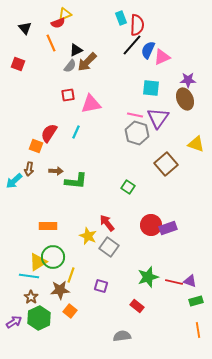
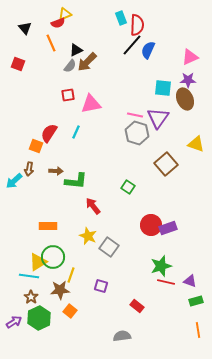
pink triangle at (162, 57): moved 28 px right
cyan square at (151, 88): moved 12 px right
red arrow at (107, 223): moved 14 px left, 17 px up
green star at (148, 277): moved 13 px right, 11 px up
red line at (174, 282): moved 8 px left
